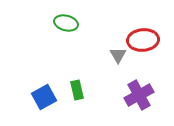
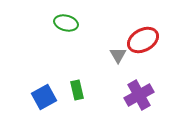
red ellipse: rotated 24 degrees counterclockwise
